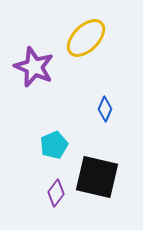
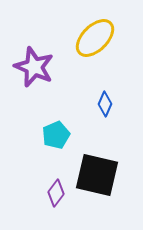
yellow ellipse: moved 9 px right
blue diamond: moved 5 px up
cyan pentagon: moved 2 px right, 10 px up
black square: moved 2 px up
